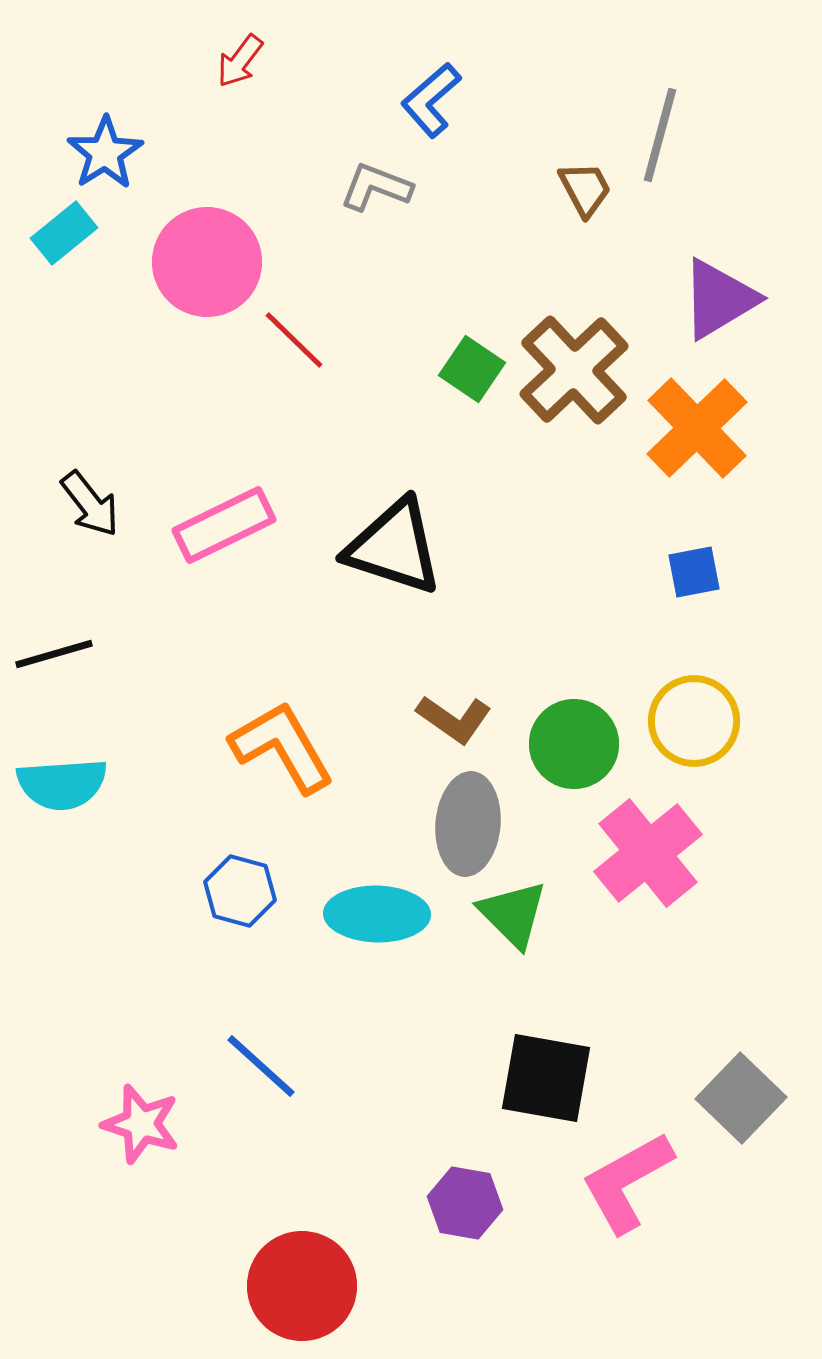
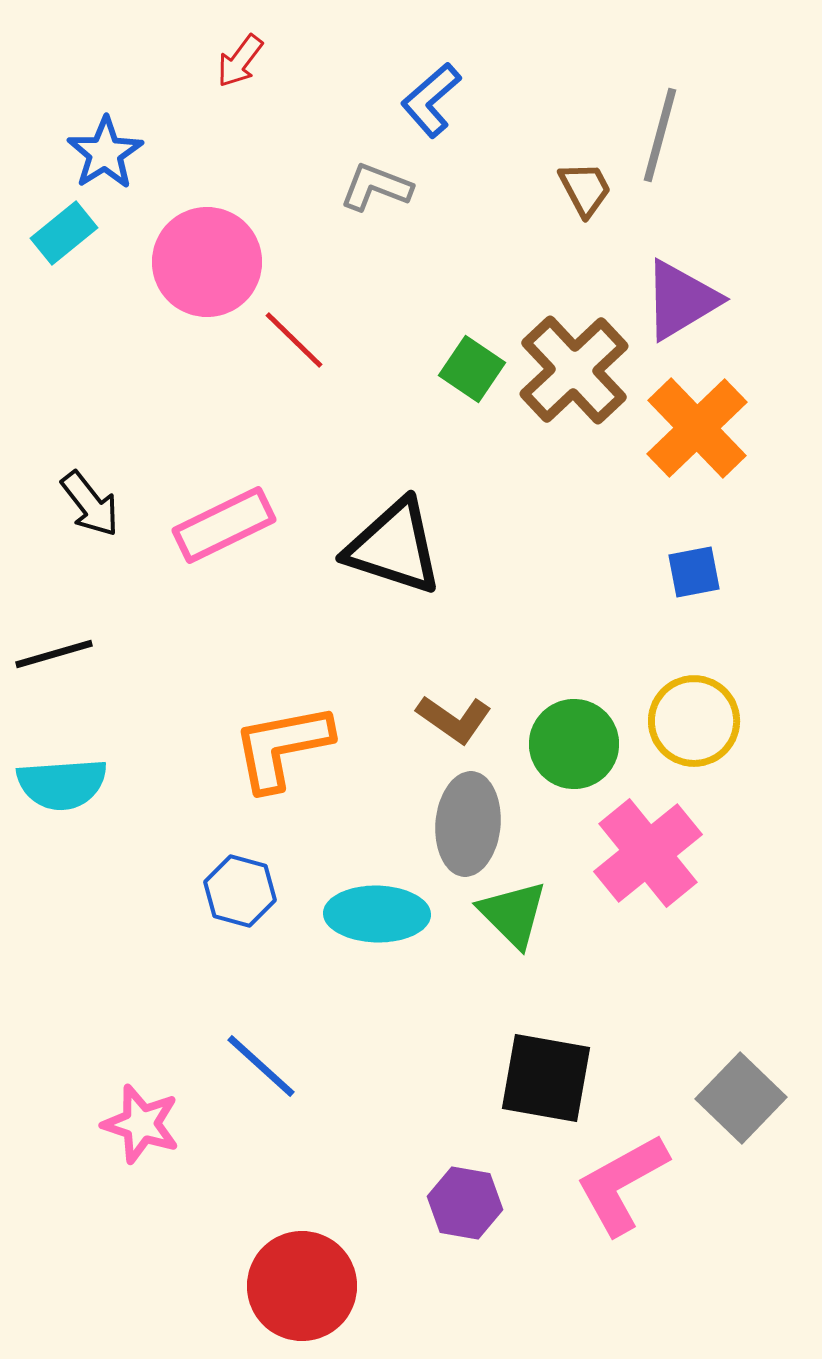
purple triangle: moved 38 px left, 1 px down
orange L-shape: rotated 71 degrees counterclockwise
pink L-shape: moved 5 px left, 2 px down
